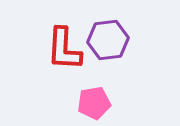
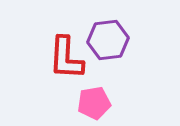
red L-shape: moved 2 px right, 9 px down
